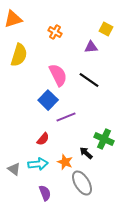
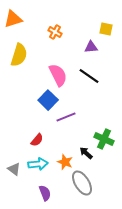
yellow square: rotated 16 degrees counterclockwise
black line: moved 4 px up
red semicircle: moved 6 px left, 1 px down
